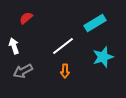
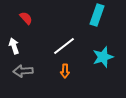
red semicircle: rotated 88 degrees clockwise
cyan rectangle: moved 2 px right, 8 px up; rotated 40 degrees counterclockwise
white line: moved 1 px right
gray arrow: rotated 24 degrees clockwise
